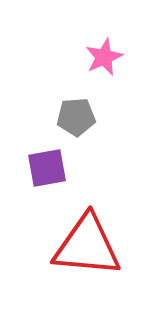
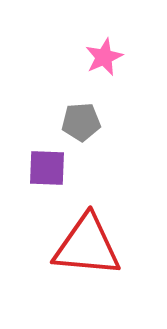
gray pentagon: moved 5 px right, 5 px down
purple square: rotated 12 degrees clockwise
